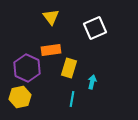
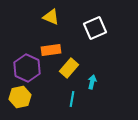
yellow triangle: rotated 30 degrees counterclockwise
yellow rectangle: rotated 24 degrees clockwise
